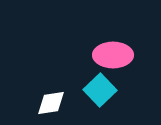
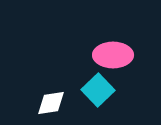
cyan square: moved 2 px left
